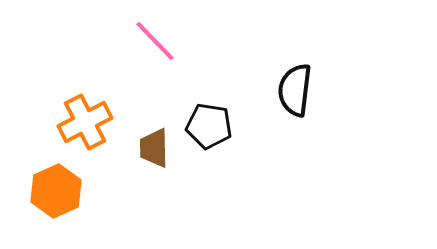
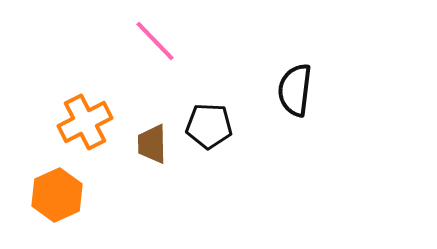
black pentagon: rotated 6 degrees counterclockwise
brown trapezoid: moved 2 px left, 4 px up
orange hexagon: moved 1 px right, 4 px down
